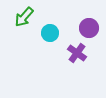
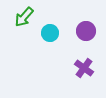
purple circle: moved 3 px left, 3 px down
purple cross: moved 7 px right, 15 px down
